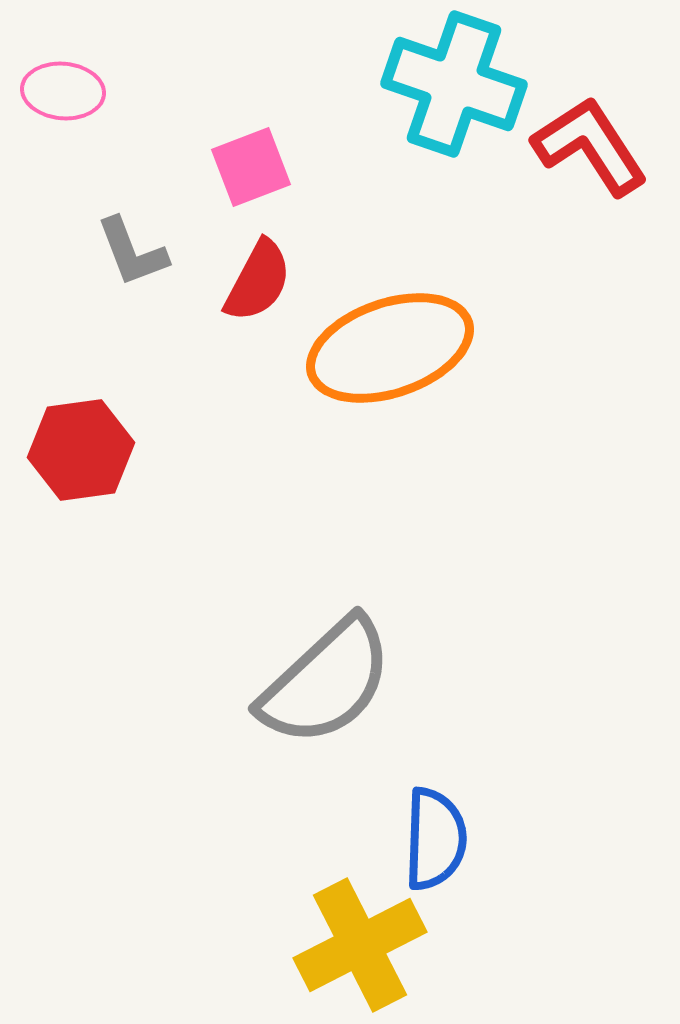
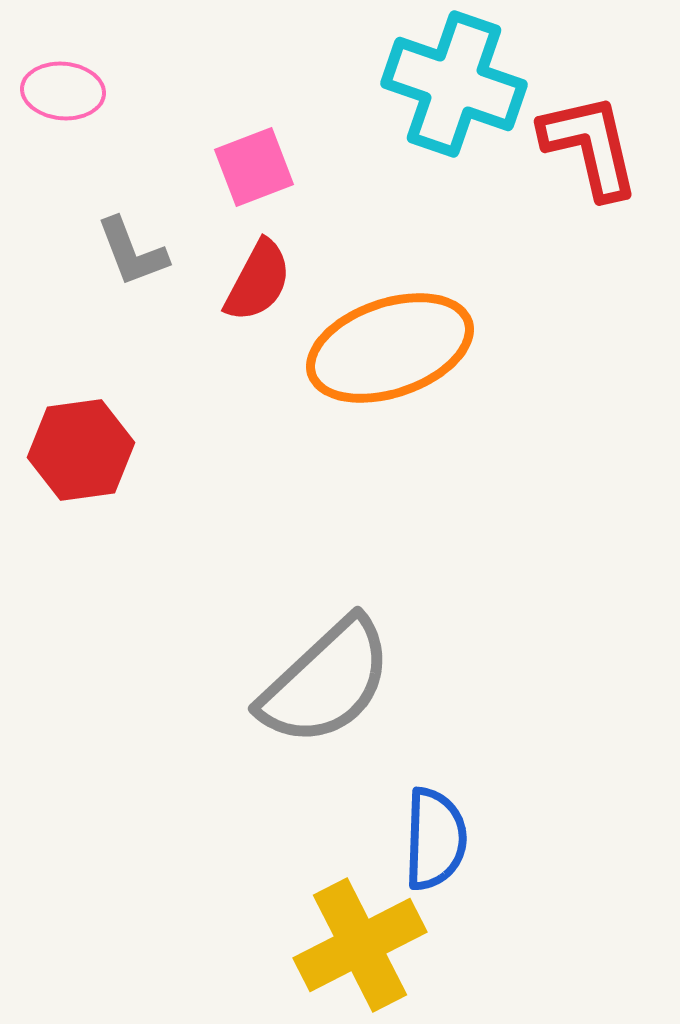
red L-shape: rotated 20 degrees clockwise
pink square: moved 3 px right
